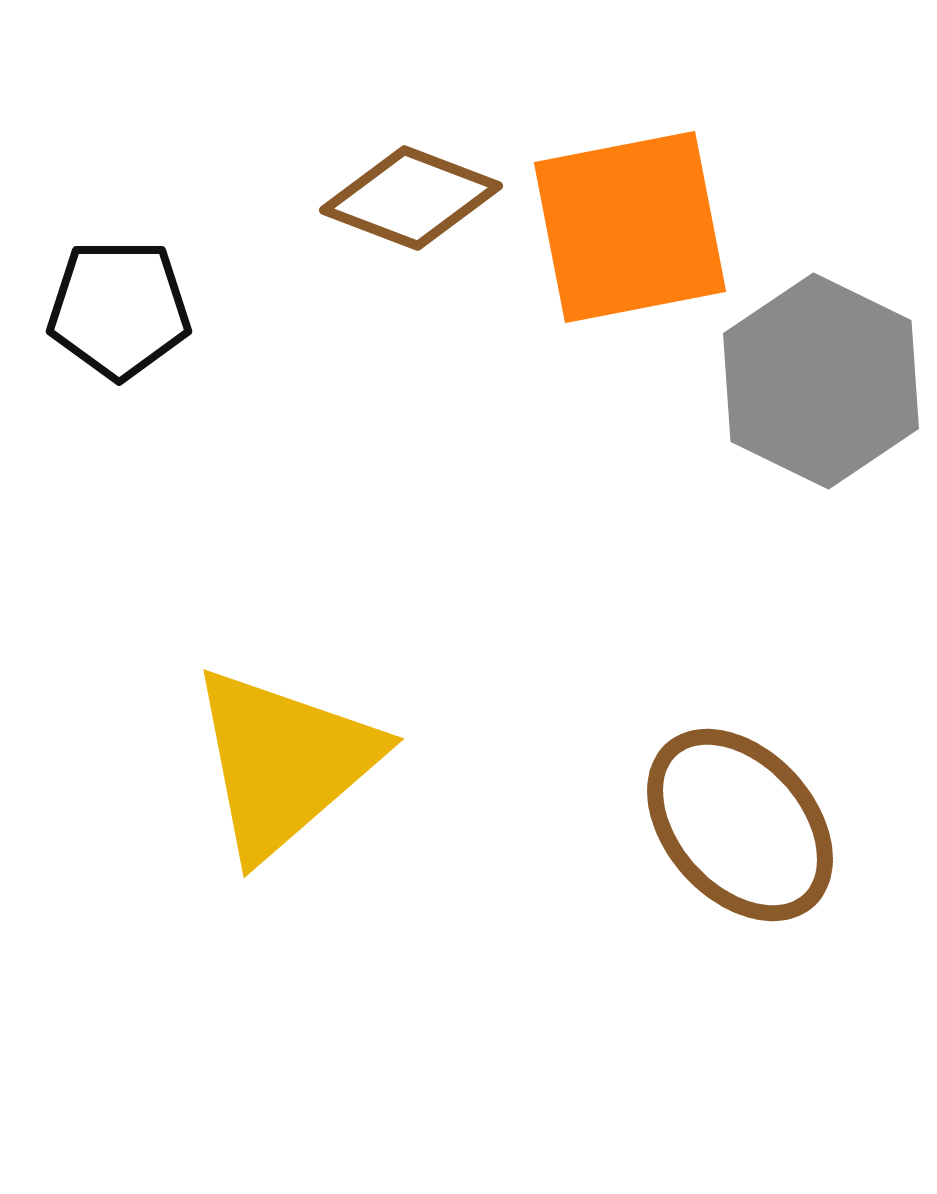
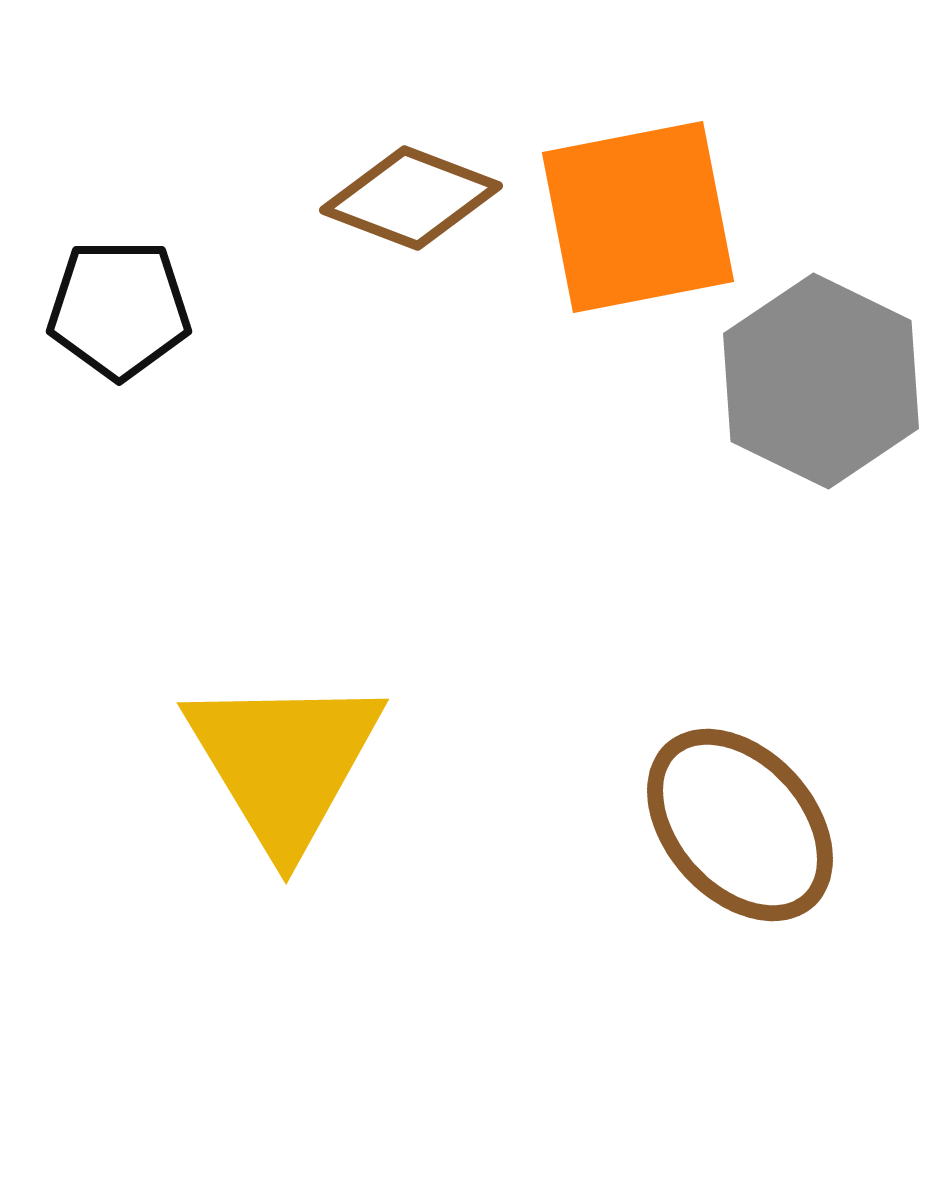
orange square: moved 8 px right, 10 px up
yellow triangle: rotated 20 degrees counterclockwise
